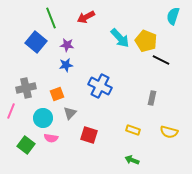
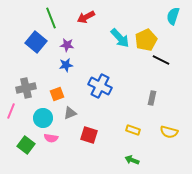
yellow pentagon: moved 1 px up; rotated 25 degrees clockwise
gray triangle: rotated 24 degrees clockwise
